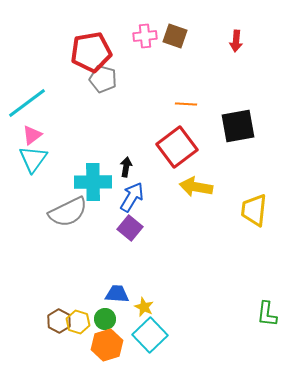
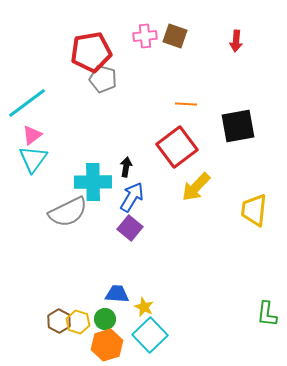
yellow arrow: rotated 56 degrees counterclockwise
